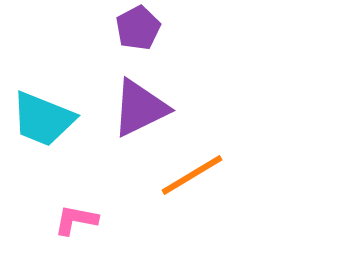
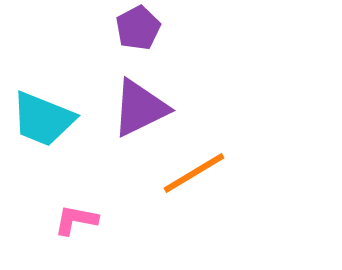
orange line: moved 2 px right, 2 px up
